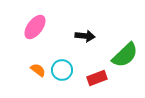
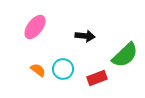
cyan circle: moved 1 px right, 1 px up
